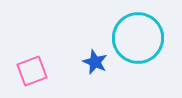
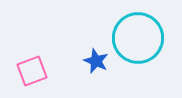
blue star: moved 1 px right, 1 px up
